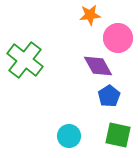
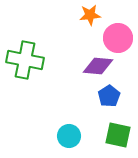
green cross: rotated 27 degrees counterclockwise
purple diamond: rotated 56 degrees counterclockwise
